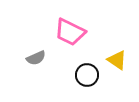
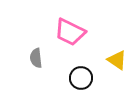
gray semicircle: rotated 108 degrees clockwise
black circle: moved 6 px left, 3 px down
